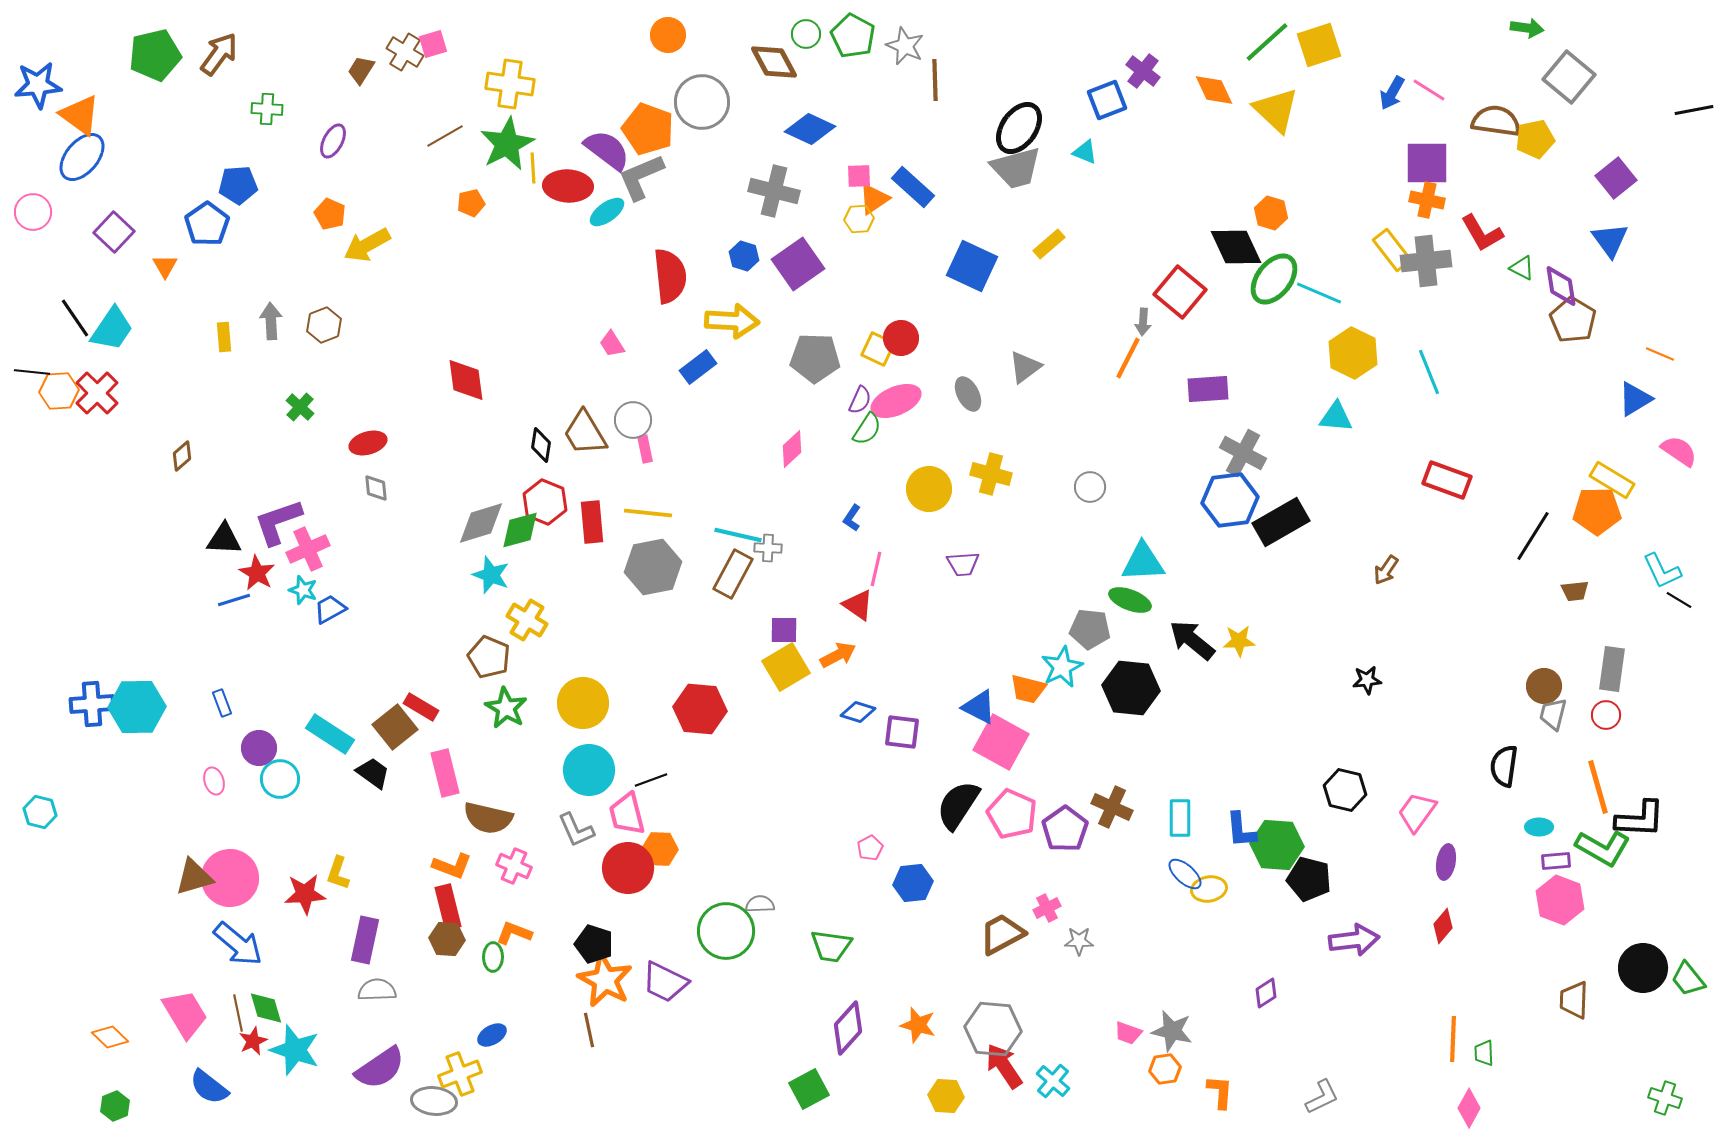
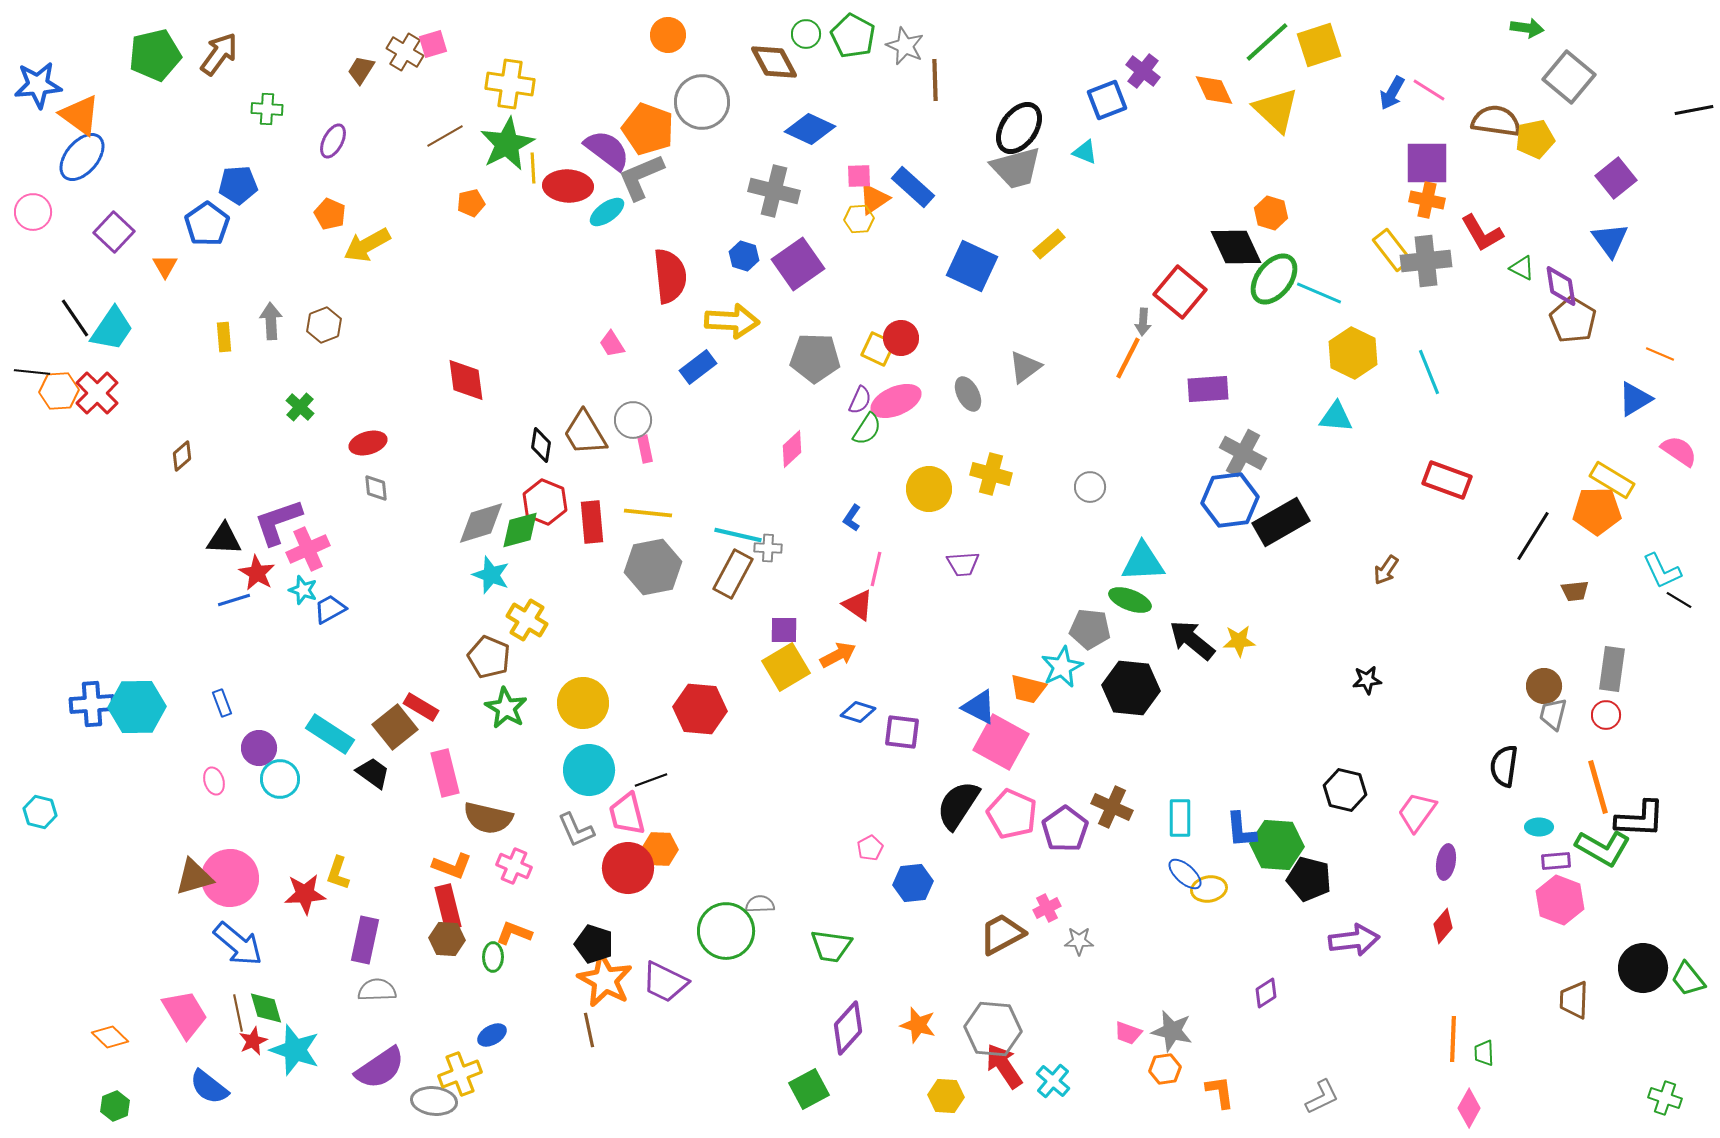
orange L-shape at (1220, 1092): rotated 12 degrees counterclockwise
